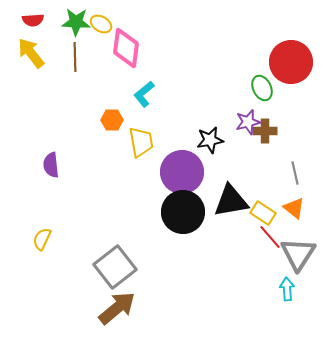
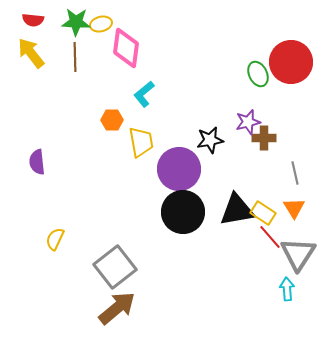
red semicircle: rotated 10 degrees clockwise
yellow ellipse: rotated 45 degrees counterclockwise
green ellipse: moved 4 px left, 14 px up
brown cross: moved 1 px left, 7 px down
purple semicircle: moved 14 px left, 3 px up
purple circle: moved 3 px left, 3 px up
black triangle: moved 6 px right, 9 px down
orange triangle: rotated 20 degrees clockwise
yellow semicircle: moved 13 px right
